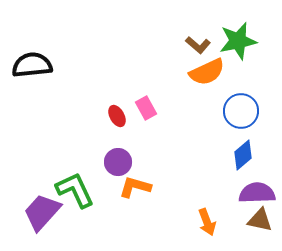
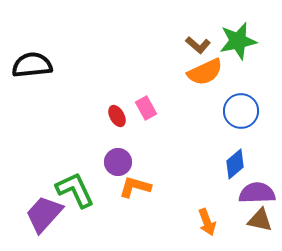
orange semicircle: moved 2 px left
blue diamond: moved 8 px left, 9 px down
purple trapezoid: moved 2 px right, 2 px down
